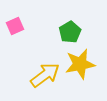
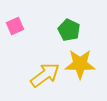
green pentagon: moved 1 px left, 2 px up; rotated 15 degrees counterclockwise
yellow star: rotated 12 degrees clockwise
